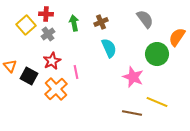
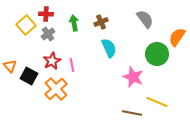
pink line: moved 4 px left, 7 px up
